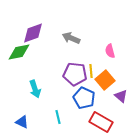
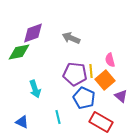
pink semicircle: moved 9 px down
